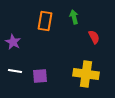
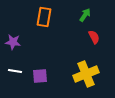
green arrow: moved 11 px right, 2 px up; rotated 48 degrees clockwise
orange rectangle: moved 1 px left, 4 px up
purple star: rotated 21 degrees counterclockwise
yellow cross: rotated 30 degrees counterclockwise
